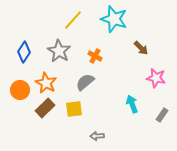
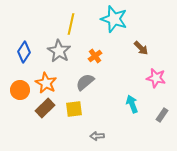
yellow line: moved 2 px left, 4 px down; rotated 30 degrees counterclockwise
orange cross: rotated 24 degrees clockwise
